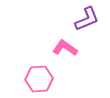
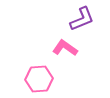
purple L-shape: moved 5 px left
